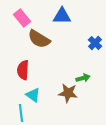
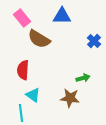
blue cross: moved 1 px left, 2 px up
brown star: moved 2 px right, 5 px down
